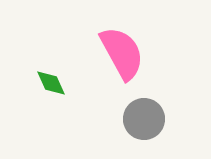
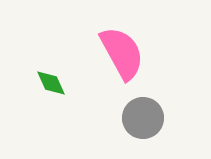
gray circle: moved 1 px left, 1 px up
